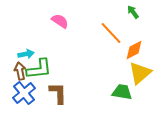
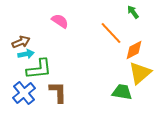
brown arrow: moved 1 px right, 29 px up; rotated 78 degrees clockwise
brown L-shape: moved 1 px up
